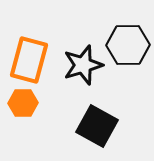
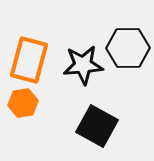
black hexagon: moved 3 px down
black star: rotated 12 degrees clockwise
orange hexagon: rotated 8 degrees counterclockwise
